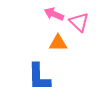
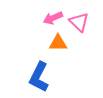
pink arrow: moved 1 px left, 4 px down; rotated 48 degrees counterclockwise
blue L-shape: rotated 28 degrees clockwise
